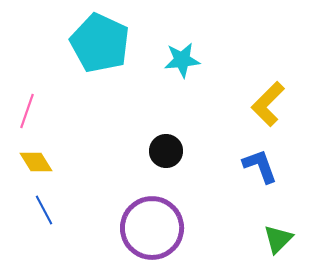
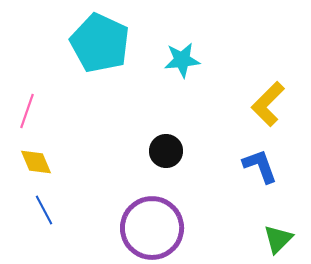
yellow diamond: rotated 8 degrees clockwise
